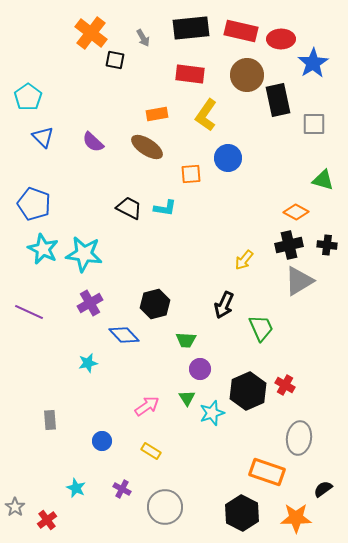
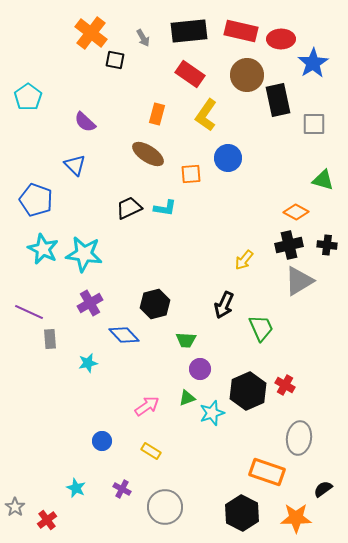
black rectangle at (191, 28): moved 2 px left, 3 px down
red rectangle at (190, 74): rotated 28 degrees clockwise
orange rectangle at (157, 114): rotated 65 degrees counterclockwise
blue triangle at (43, 137): moved 32 px right, 28 px down
purple semicircle at (93, 142): moved 8 px left, 20 px up
brown ellipse at (147, 147): moved 1 px right, 7 px down
blue pentagon at (34, 204): moved 2 px right, 4 px up
black trapezoid at (129, 208): rotated 52 degrees counterclockwise
green triangle at (187, 398): rotated 42 degrees clockwise
gray rectangle at (50, 420): moved 81 px up
